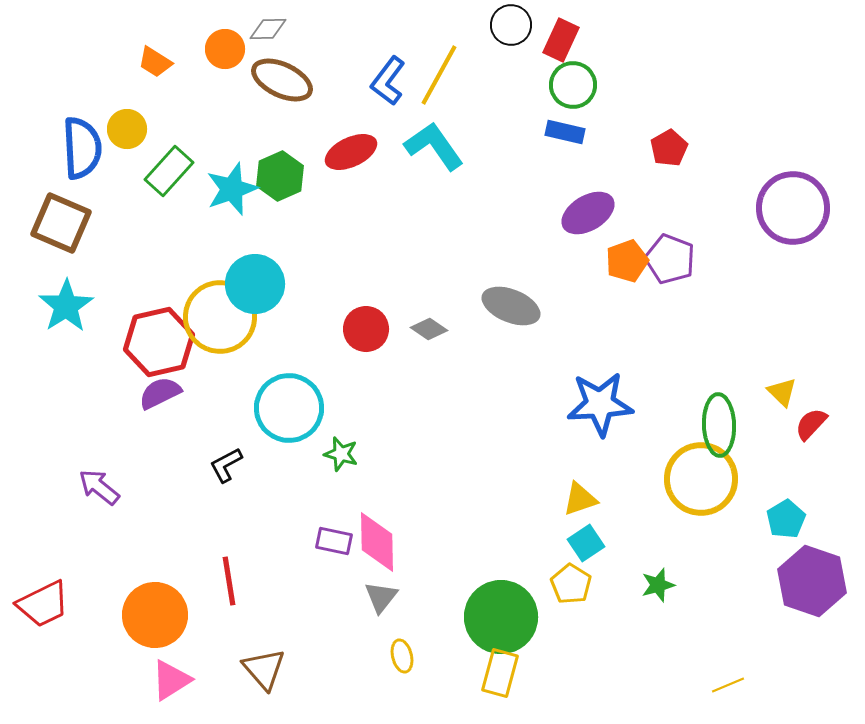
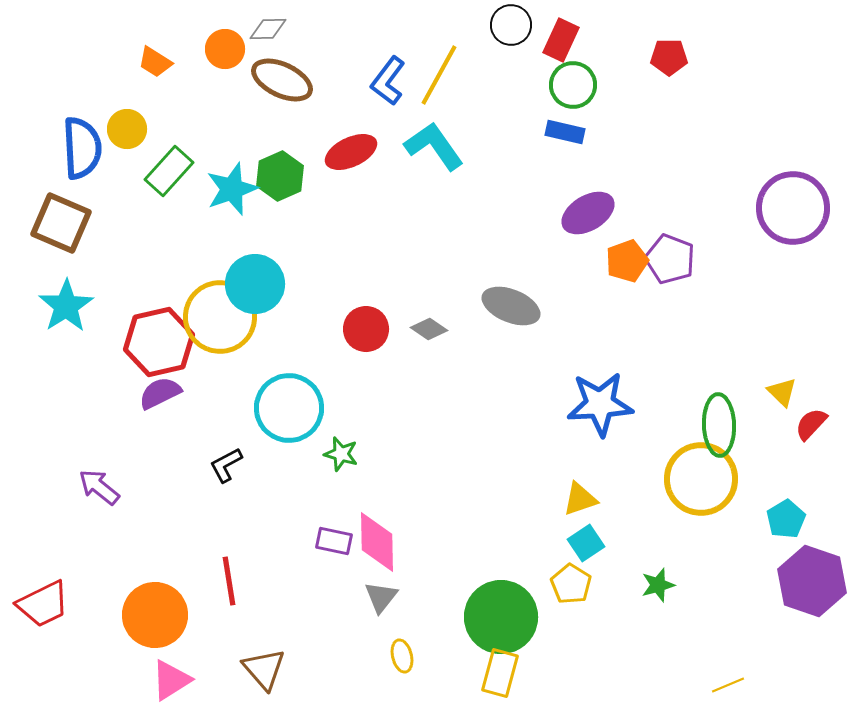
red pentagon at (669, 148): moved 91 px up; rotated 30 degrees clockwise
